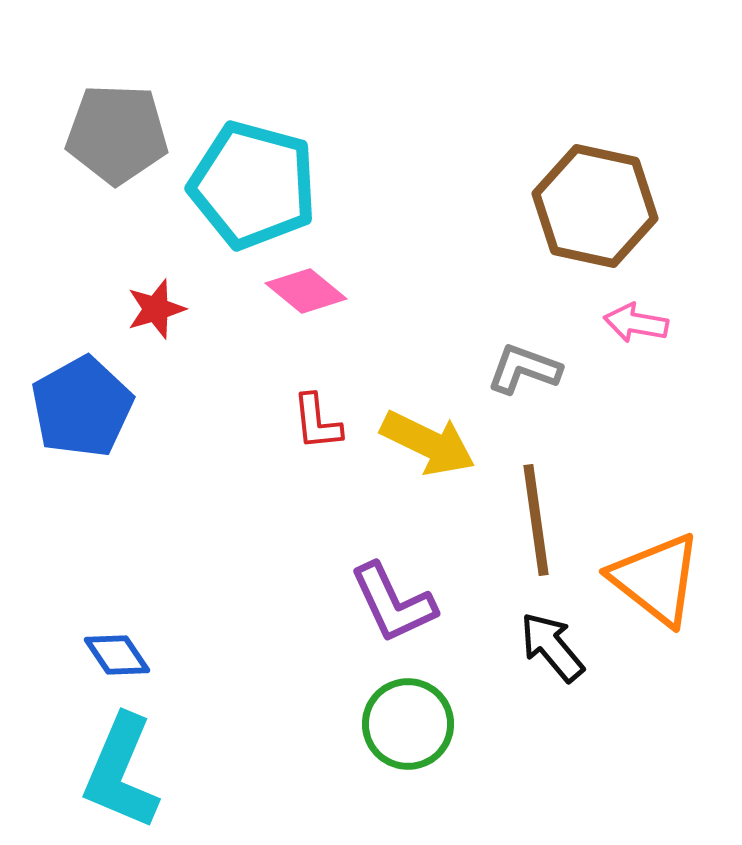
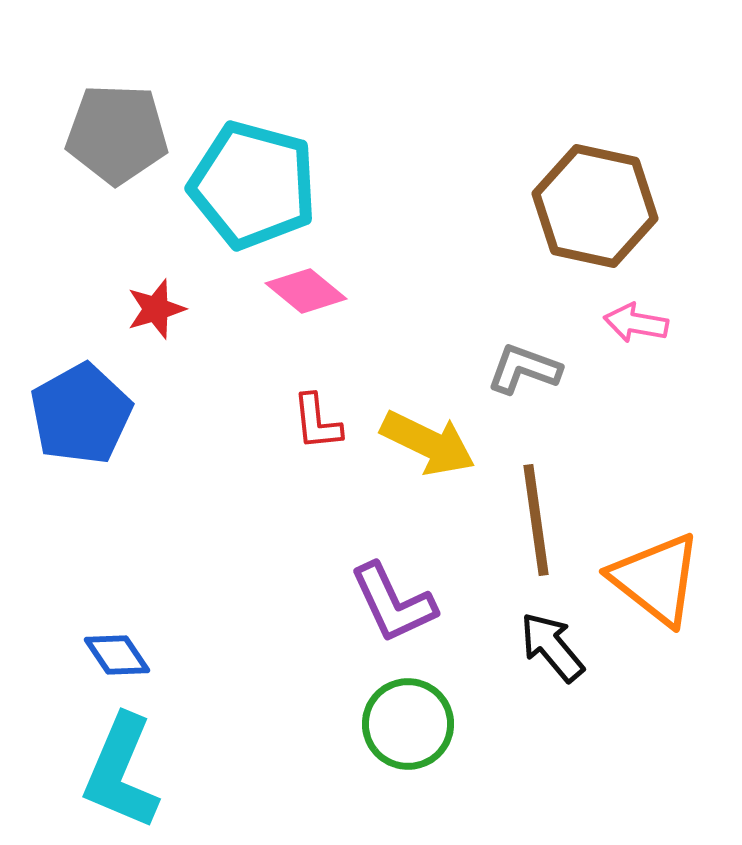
blue pentagon: moved 1 px left, 7 px down
